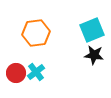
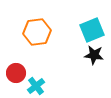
orange hexagon: moved 1 px right, 1 px up
cyan cross: moved 14 px down
